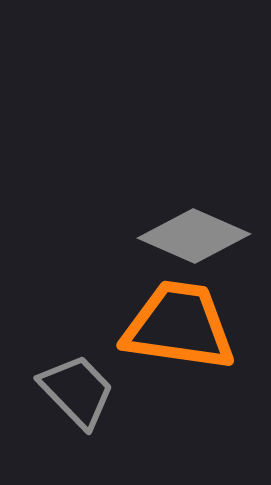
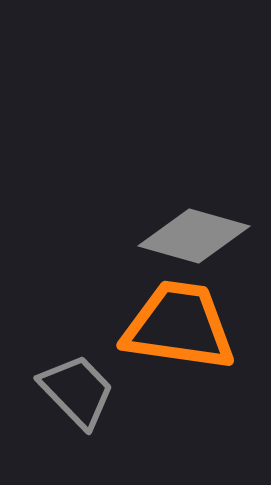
gray diamond: rotated 8 degrees counterclockwise
